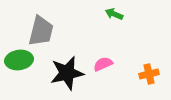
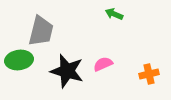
black star: moved 2 px up; rotated 28 degrees clockwise
